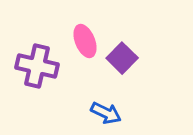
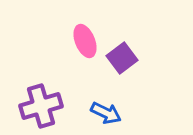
purple square: rotated 8 degrees clockwise
purple cross: moved 4 px right, 40 px down; rotated 30 degrees counterclockwise
